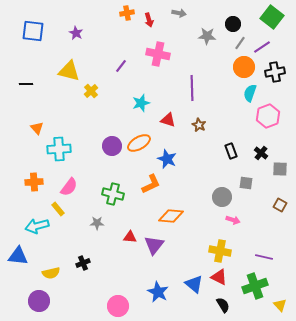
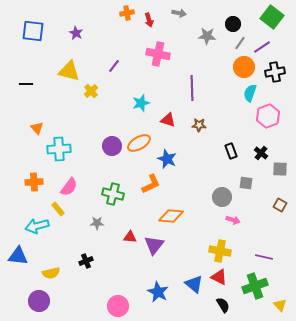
purple line at (121, 66): moved 7 px left
brown star at (199, 125): rotated 24 degrees counterclockwise
black cross at (83, 263): moved 3 px right, 2 px up
